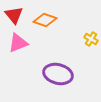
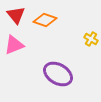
red triangle: moved 2 px right
pink triangle: moved 4 px left, 2 px down
purple ellipse: rotated 16 degrees clockwise
